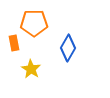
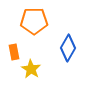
orange pentagon: moved 2 px up
orange rectangle: moved 9 px down
